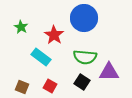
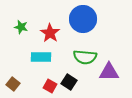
blue circle: moved 1 px left, 1 px down
green star: rotated 16 degrees counterclockwise
red star: moved 4 px left, 2 px up
cyan rectangle: rotated 36 degrees counterclockwise
black square: moved 13 px left
brown square: moved 9 px left, 3 px up; rotated 16 degrees clockwise
